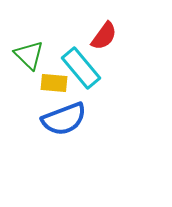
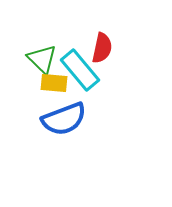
red semicircle: moved 2 px left, 12 px down; rotated 24 degrees counterclockwise
green triangle: moved 13 px right, 4 px down
cyan rectangle: moved 1 px left, 2 px down
